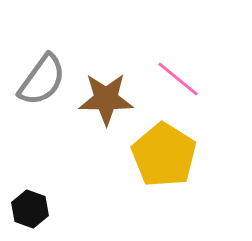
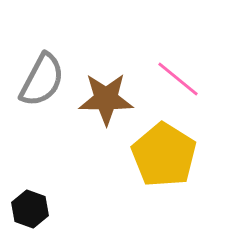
gray semicircle: rotated 8 degrees counterclockwise
